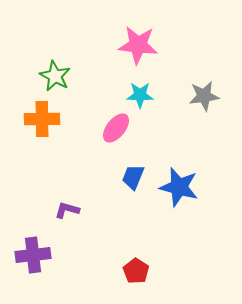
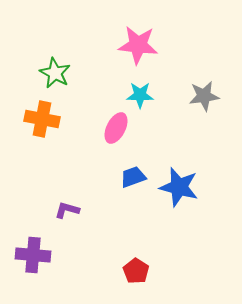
green star: moved 3 px up
orange cross: rotated 12 degrees clockwise
pink ellipse: rotated 12 degrees counterclockwise
blue trapezoid: rotated 48 degrees clockwise
purple cross: rotated 12 degrees clockwise
